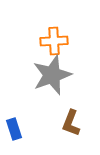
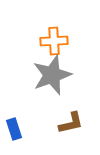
brown L-shape: rotated 124 degrees counterclockwise
